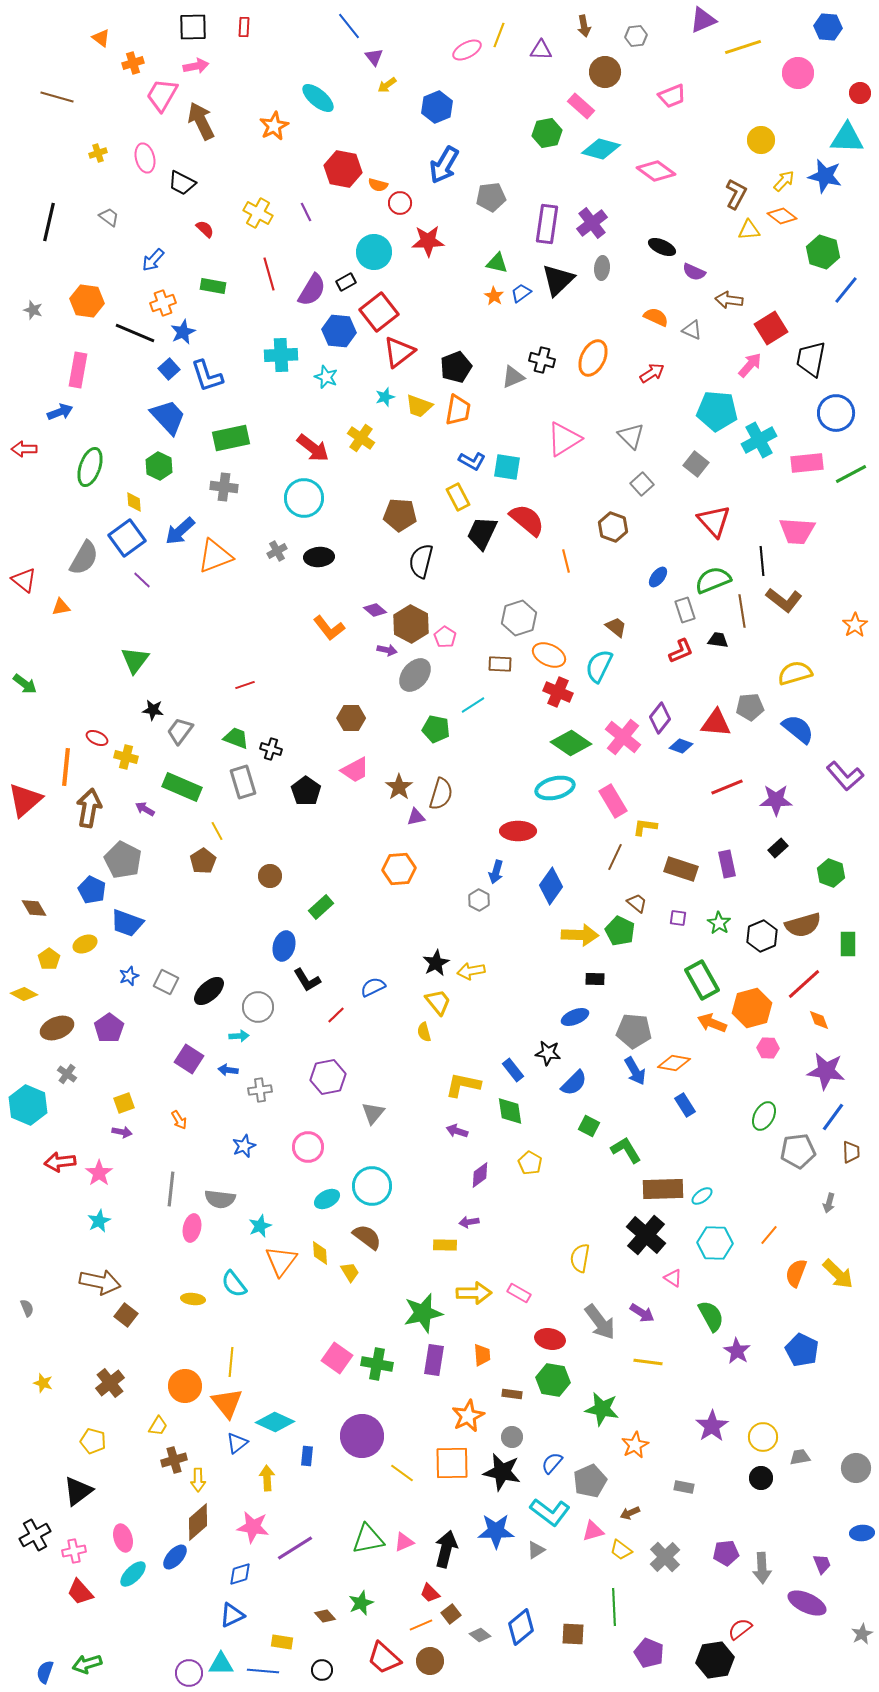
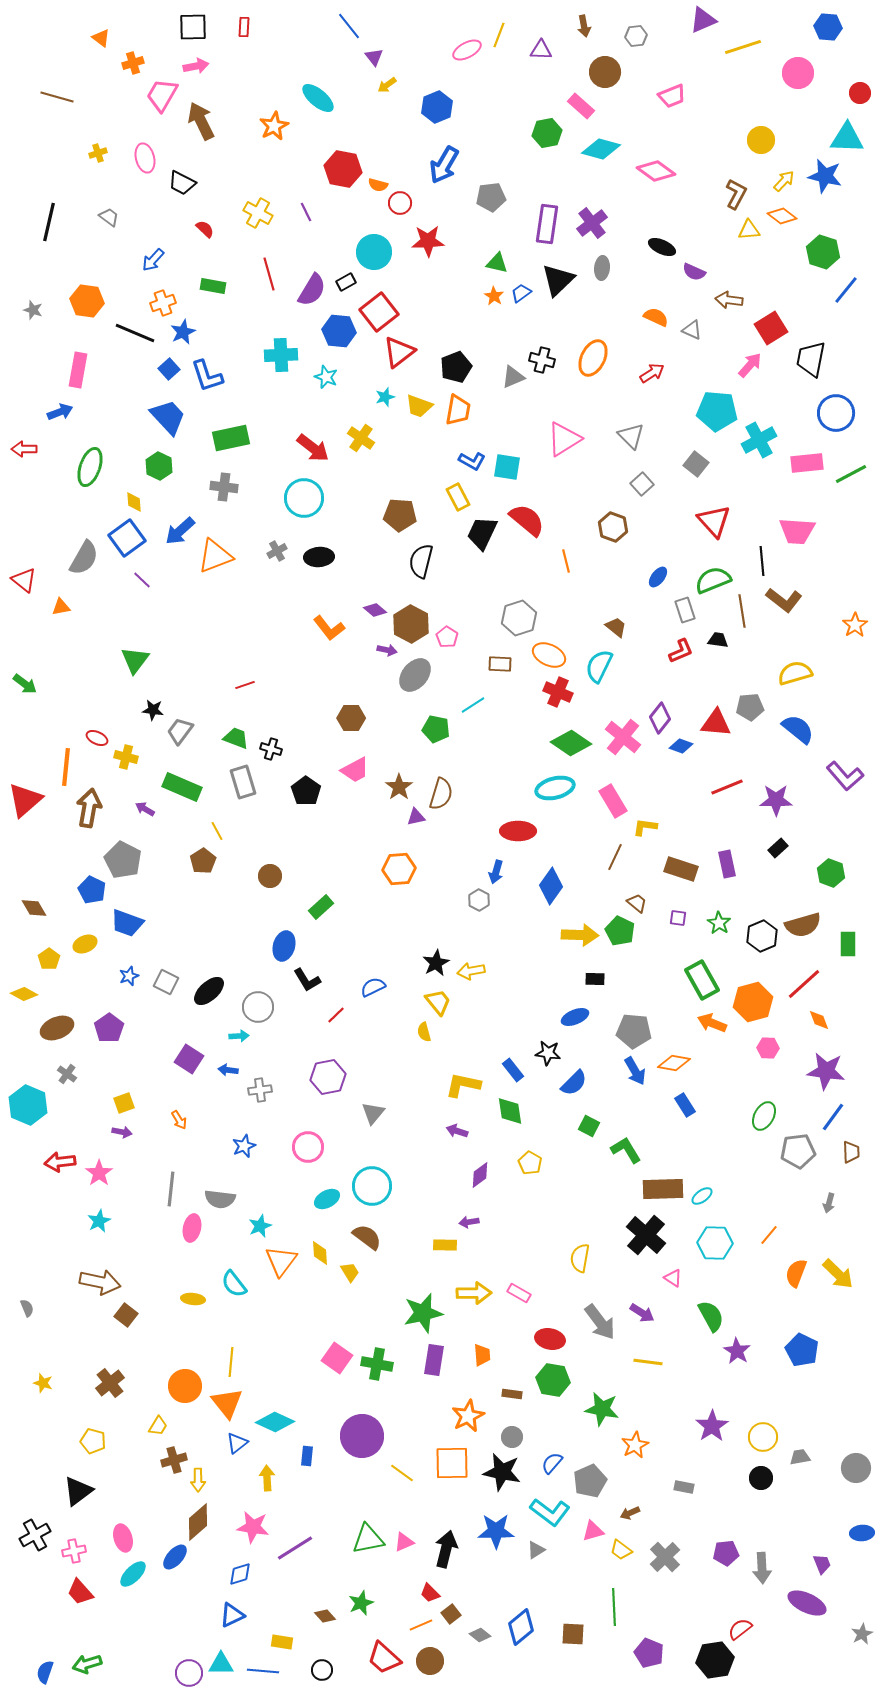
pink pentagon at (445, 637): moved 2 px right
orange hexagon at (752, 1008): moved 1 px right, 6 px up
